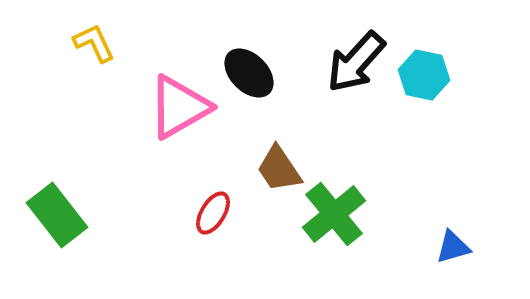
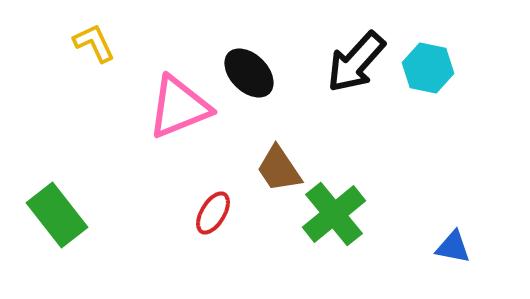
cyan hexagon: moved 4 px right, 7 px up
pink triangle: rotated 8 degrees clockwise
blue triangle: rotated 27 degrees clockwise
